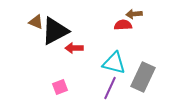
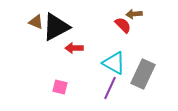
red semicircle: rotated 48 degrees clockwise
black triangle: moved 1 px right, 4 px up
cyan triangle: rotated 15 degrees clockwise
gray rectangle: moved 3 px up
pink square: rotated 35 degrees clockwise
